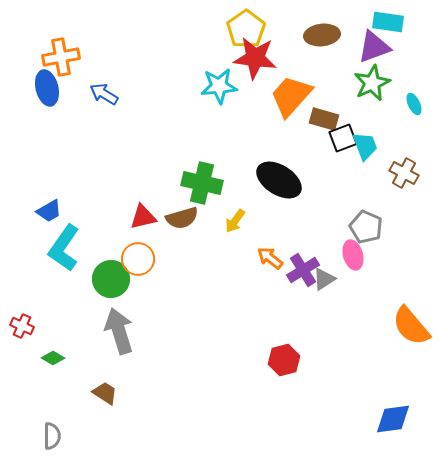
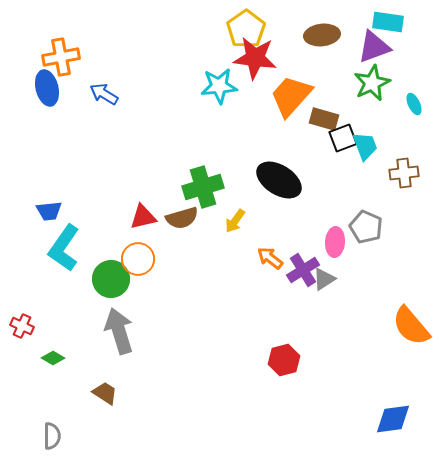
brown cross: rotated 36 degrees counterclockwise
green cross: moved 1 px right, 4 px down; rotated 30 degrees counterclockwise
blue trapezoid: rotated 24 degrees clockwise
pink ellipse: moved 18 px left, 13 px up; rotated 20 degrees clockwise
